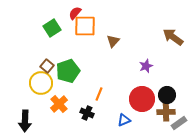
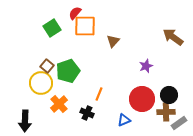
black circle: moved 2 px right
